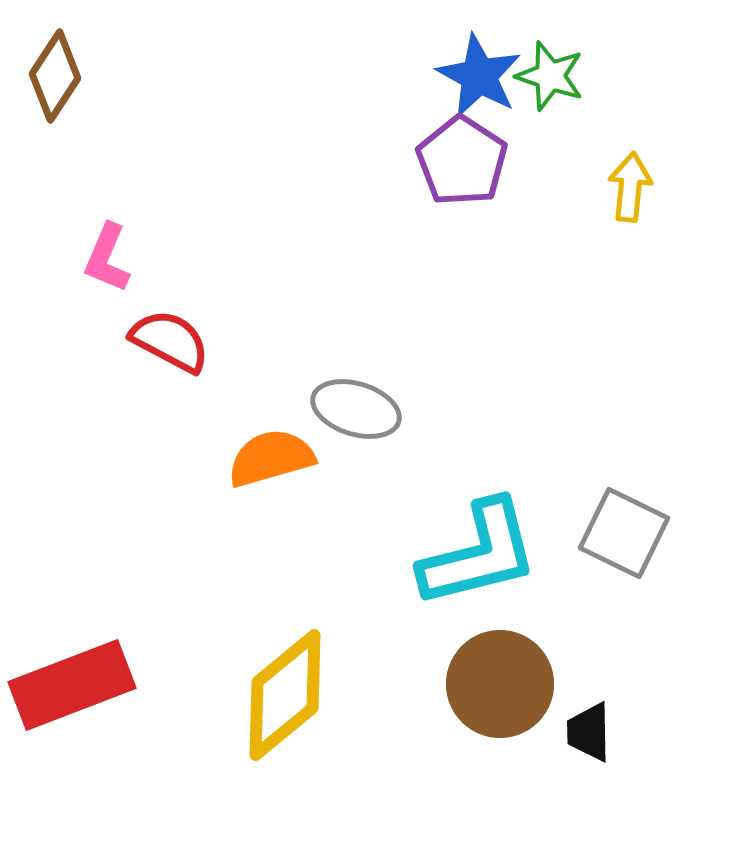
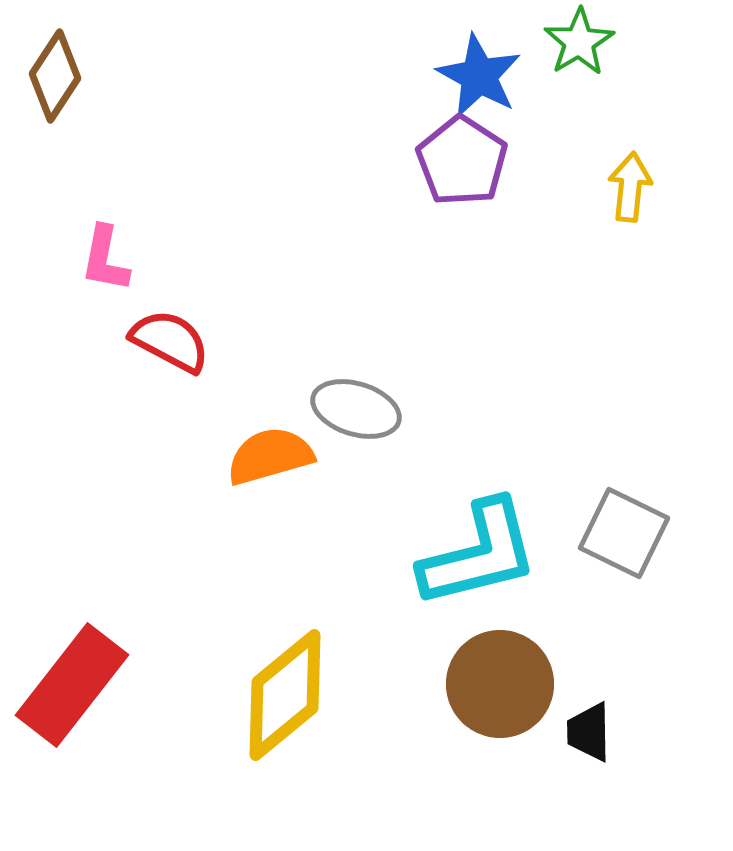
green star: moved 29 px right, 34 px up; rotated 22 degrees clockwise
pink L-shape: moved 2 px left, 1 px down; rotated 12 degrees counterclockwise
orange semicircle: moved 1 px left, 2 px up
red rectangle: rotated 31 degrees counterclockwise
